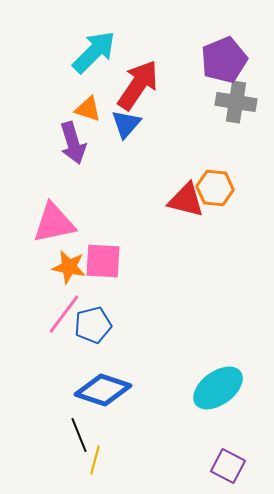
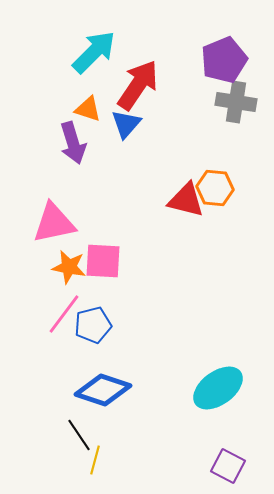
black line: rotated 12 degrees counterclockwise
